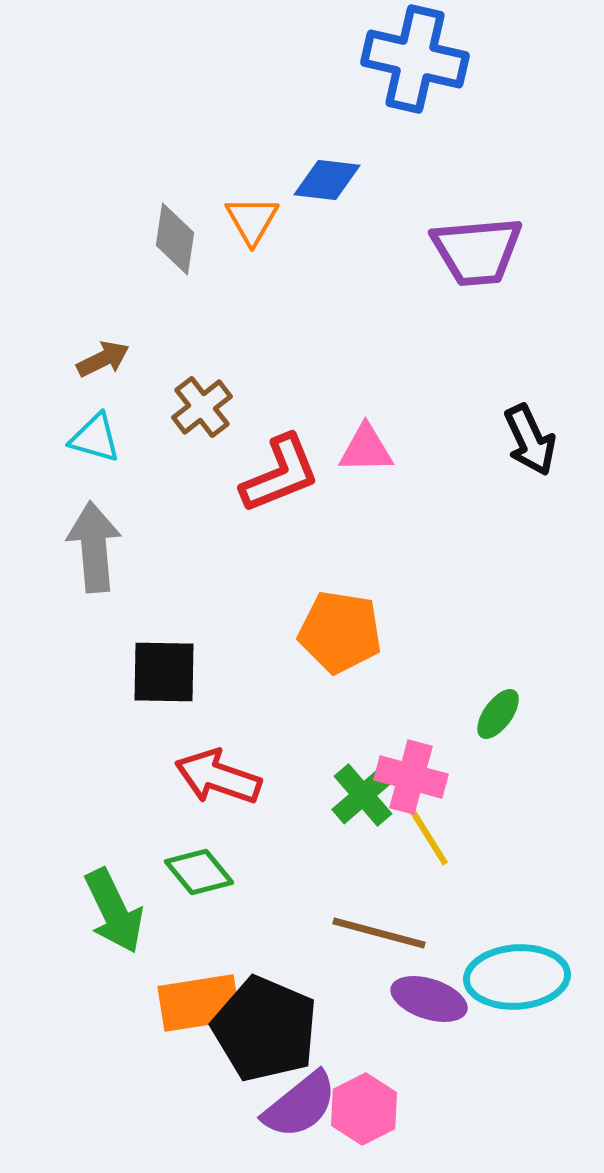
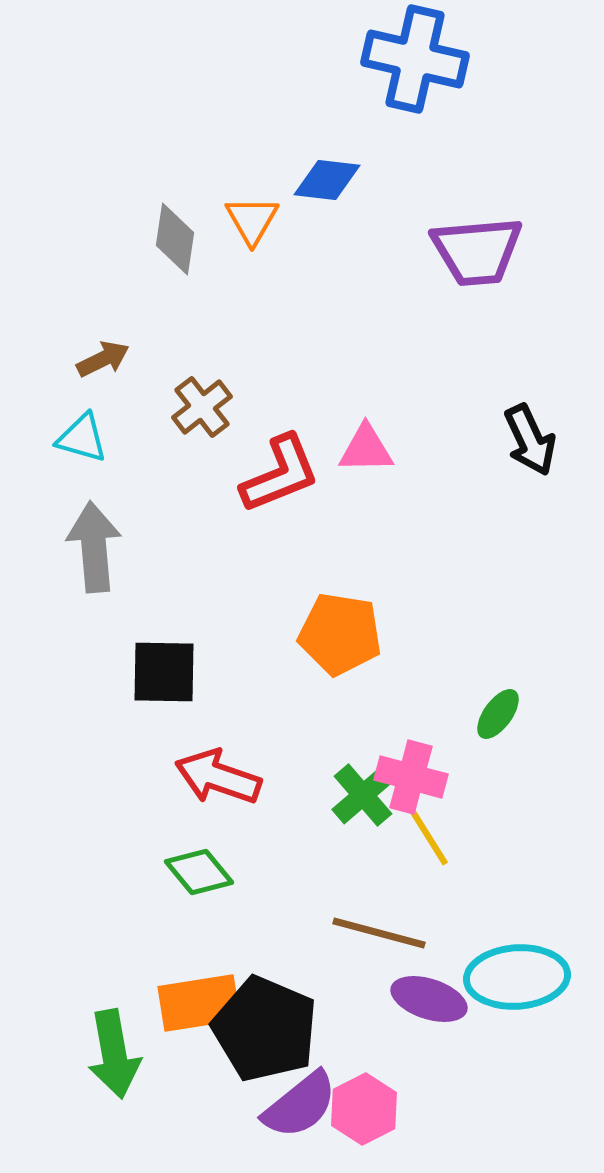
cyan triangle: moved 13 px left
orange pentagon: moved 2 px down
green arrow: moved 143 px down; rotated 16 degrees clockwise
